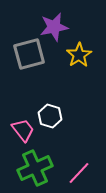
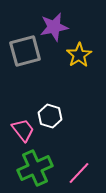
gray square: moved 4 px left, 3 px up
